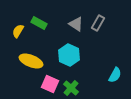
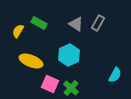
cyan hexagon: rotated 10 degrees clockwise
